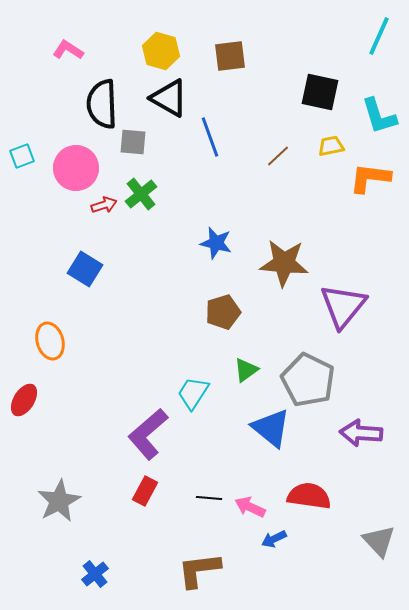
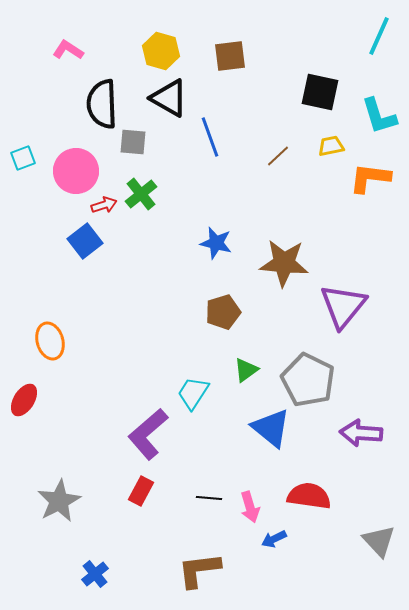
cyan square: moved 1 px right, 2 px down
pink circle: moved 3 px down
blue square: moved 28 px up; rotated 20 degrees clockwise
red rectangle: moved 4 px left
pink arrow: rotated 132 degrees counterclockwise
